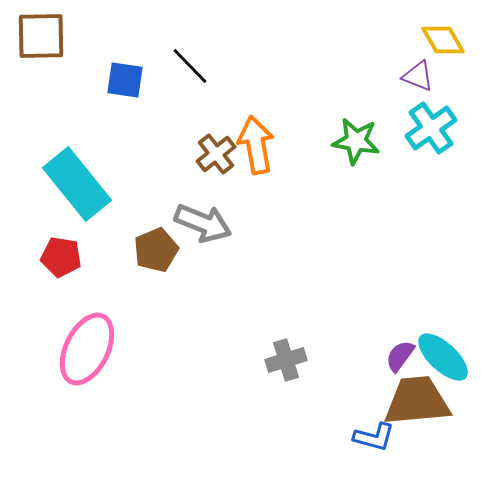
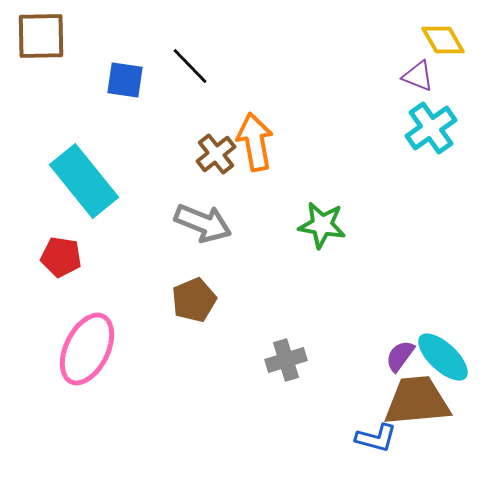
green star: moved 34 px left, 84 px down
orange arrow: moved 1 px left, 3 px up
cyan rectangle: moved 7 px right, 3 px up
brown pentagon: moved 38 px right, 50 px down
blue L-shape: moved 2 px right, 1 px down
